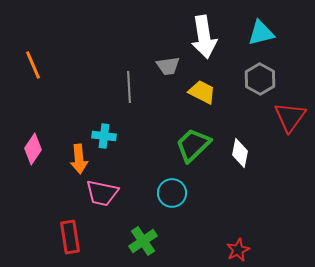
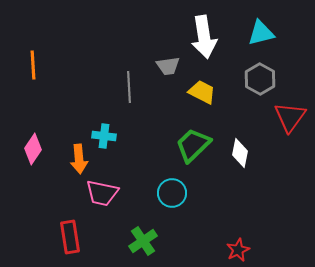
orange line: rotated 20 degrees clockwise
